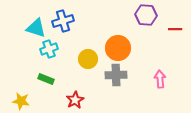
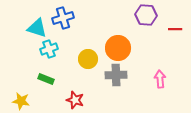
blue cross: moved 3 px up
cyan triangle: moved 1 px right
red star: rotated 24 degrees counterclockwise
